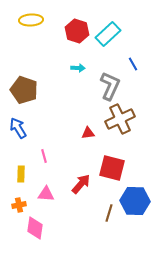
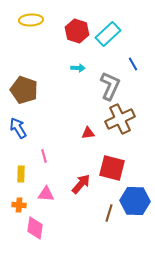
orange cross: rotated 16 degrees clockwise
